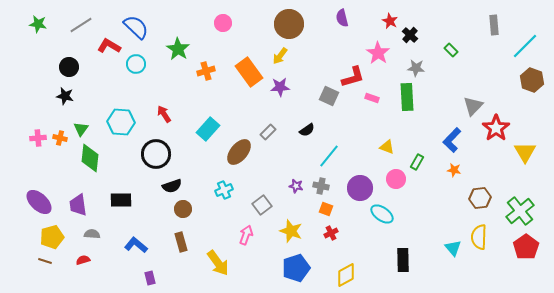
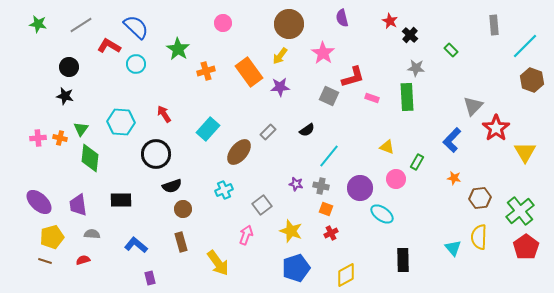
pink star at (378, 53): moved 55 px left
orange star at (454, 170): moved 8 px down
purple star at (296, 186): moved 2 px up
